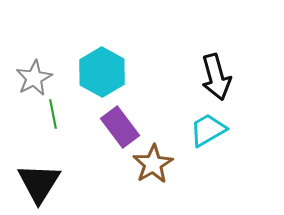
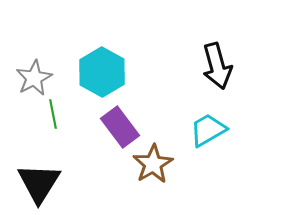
black arrow: moved 1 px right, 11 px up
